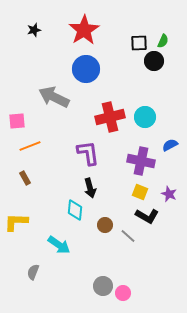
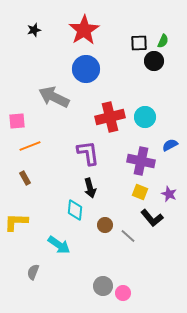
black L-shape: moved 5 px right, 2 px down; rotated 20 degrees clockwise
